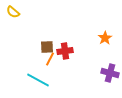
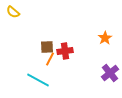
purple cross: rotated 36 degrees clockwise
